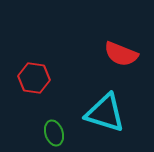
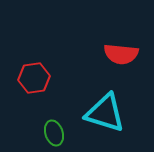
red semicircle: rotated 16 degrees counterclockwise
red hexagon: rotated 16 degrees counterclockwise
